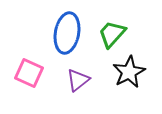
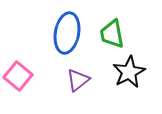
green trapezoid: rotated 52 degrees counterclockwise
pink square: moved 11 px left, 3 px down; rotated 16 degrees clockwise
